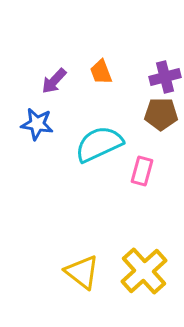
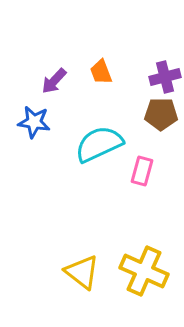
blue star: moved 3 px left, 2 px up
yellow cross: rotated 24 degrees counterclockwise
